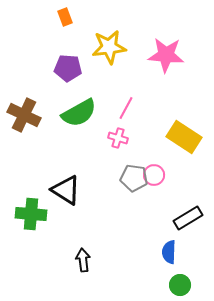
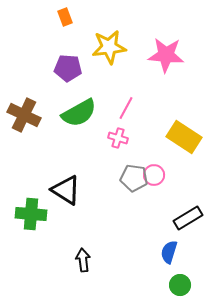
blue semicircle: rotated 15 degrees clockwise
